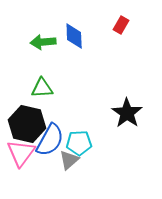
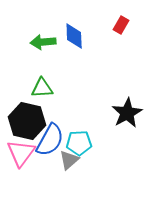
black star: rotated 8 degrees clockwise
black hexagon: moved 3 px up
